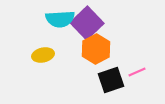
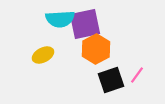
purple square: moved 2 px left, 1 px down; rotated 32 degrees clockwise
yellow ellipse: rotated 15 degrees counterclockwise
pink line: moved 3 px down; rotated 30 degrees counterclockwise
